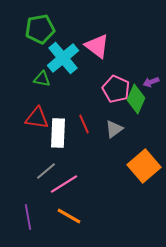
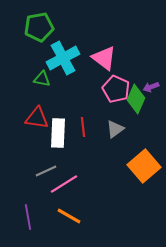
green pentagon: moved 1 px left, 2 px up
pink triangle: moved 7 px right, 12 px down
cyan cross: rotated 12 degrees clockwise
purple arrow: moved 5 px down
red line: moved 1 px left, 3 px down; rotated 18 degrees clockwise
gray triangle: moved 1 px right
gray line: rotated 15 degrees clockwise
